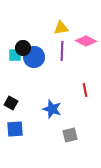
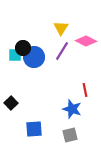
yellow triangle: rotated 49 degrees counterclockwise
purple line: rotated 30 degrees clockwise
black square: rotated 16 degrees clockwise
blue star: moved 20 px right
blue square: moved 19 px right
